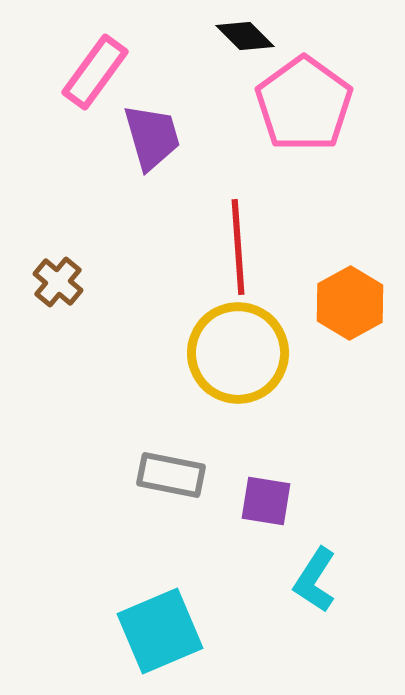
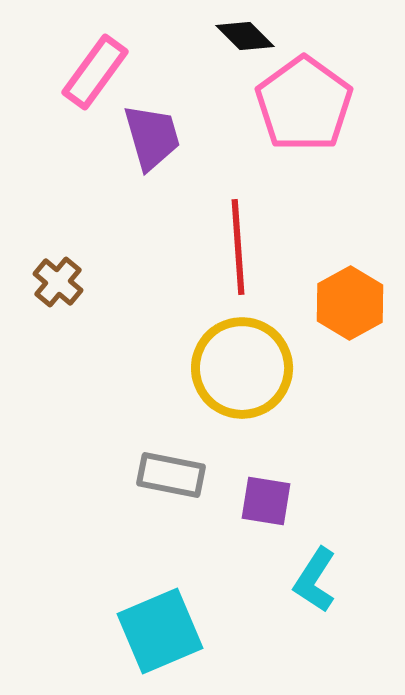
yellow circle: moved 4 px right, 15 px down
